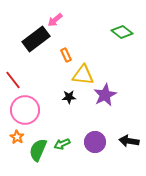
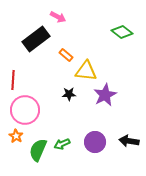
pink arrow: moved 3 px right, 3 px up; rotated 112 degrees counterclockwise
orange rectangle: rotated 24 degrees counterclockwise
yellow triangle: moved 3 px right, 4 px up
red line: rotated 42 degrees clockwise
black star: moved 3 px up
orange star: moved 1 px left, 1 px up
